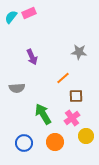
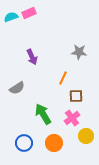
cyan semicircle: rotated 32 degrees clockwise
orange line: rotated 24 degrees counterclockwise
gray semicircle: rotated 28 degrees counterclockwise
orange circle: moved 1 px left, 1 px down
